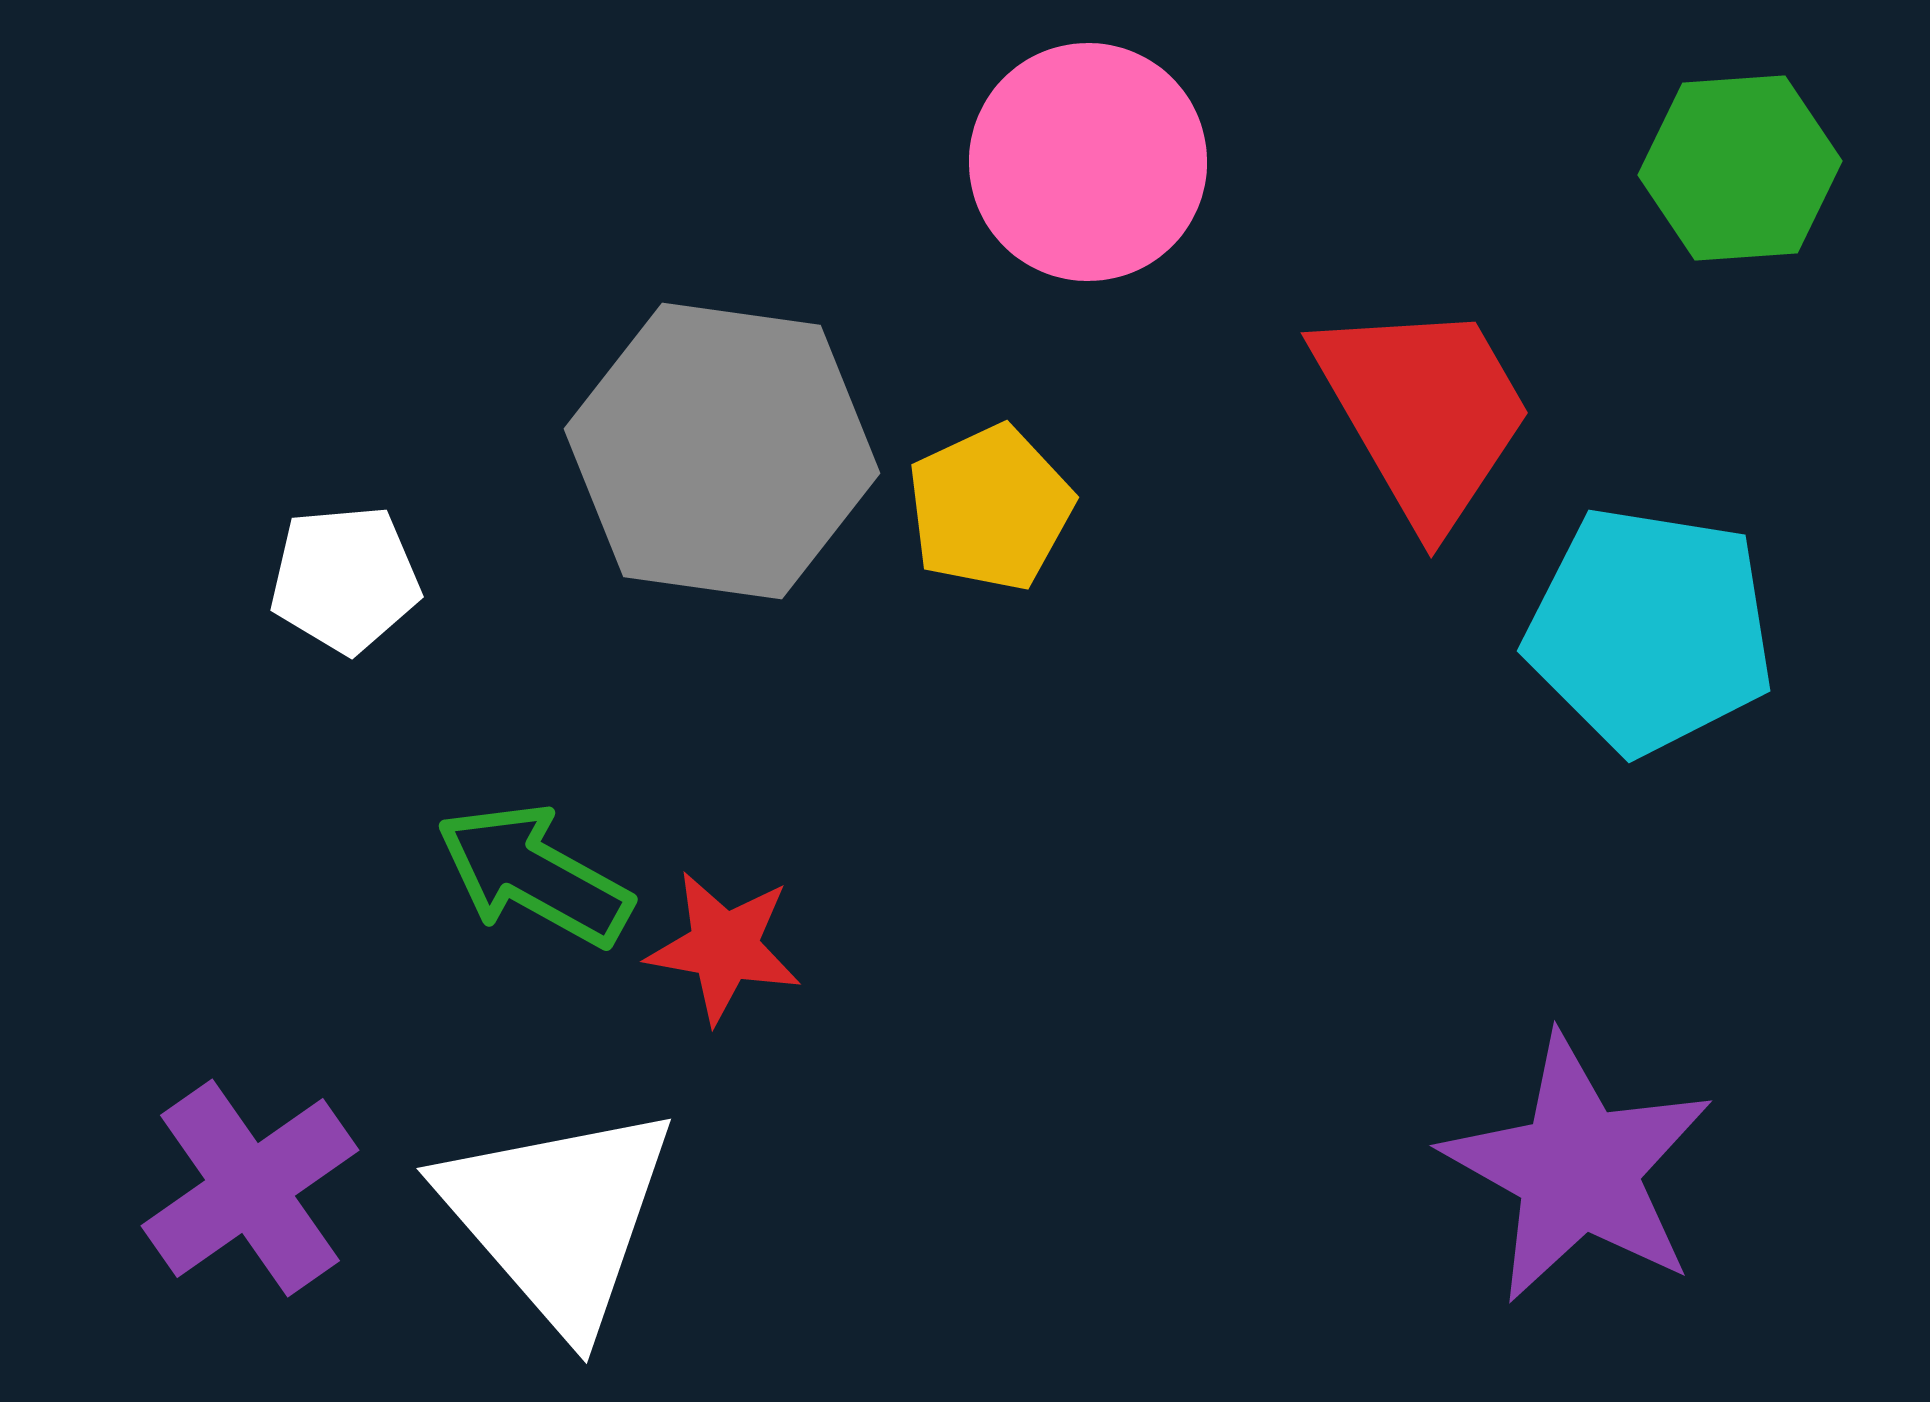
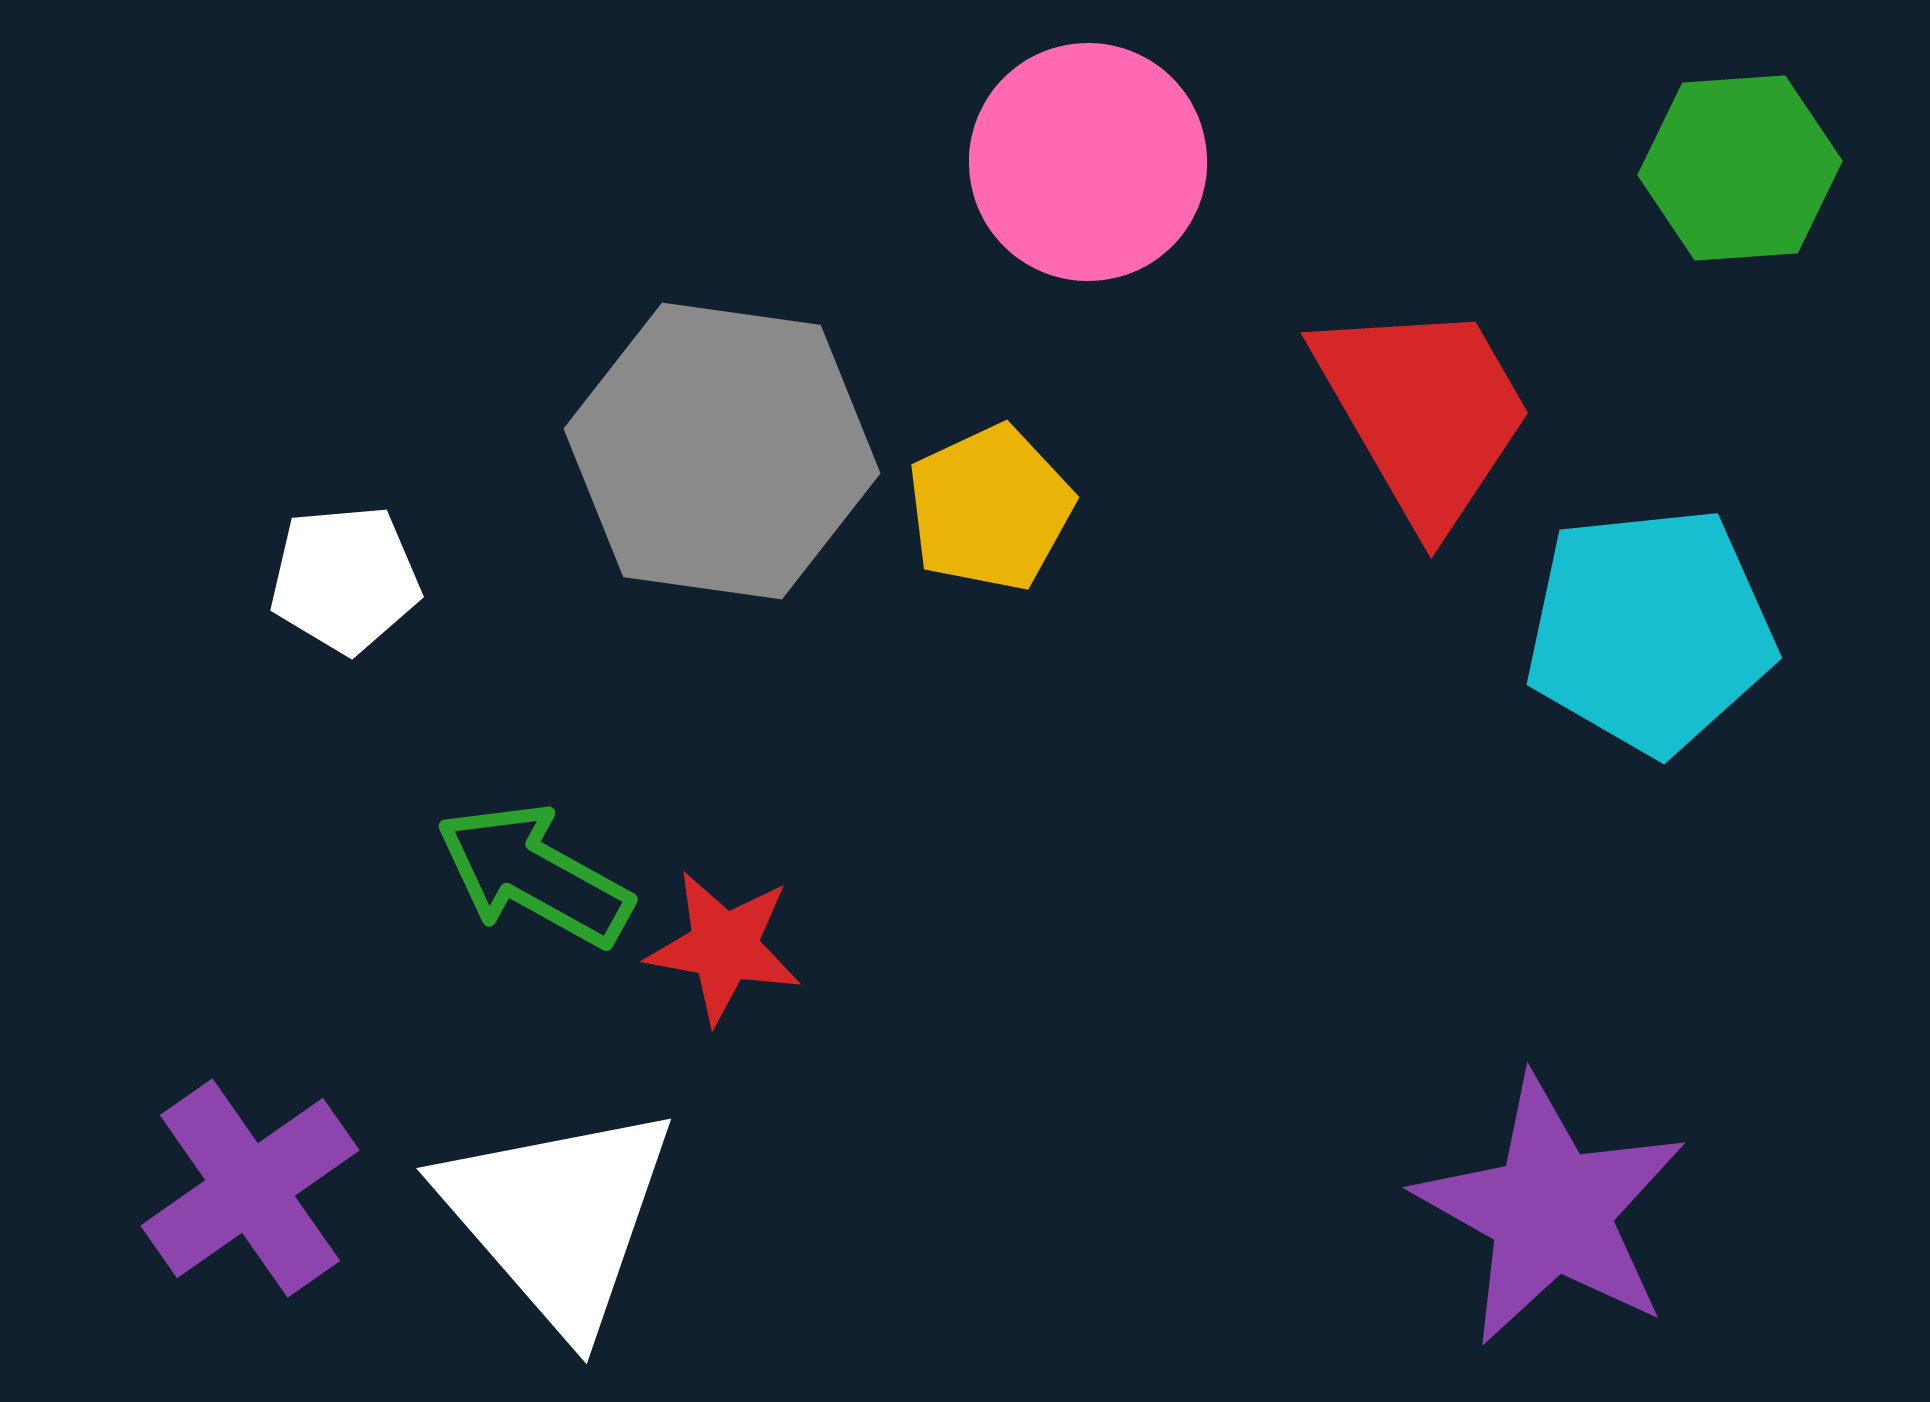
cyan pentagon: rotated 15 degrees counterclockwise
purple star: moved 27 px left, 42 px down
